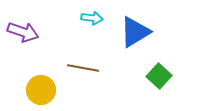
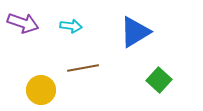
cyan arrow: moved 21 px left, 8 px down
purple arrow: moved 9 px up
brown line: rotated 20 degrees counterclockwise
green square: moved 4 px down
